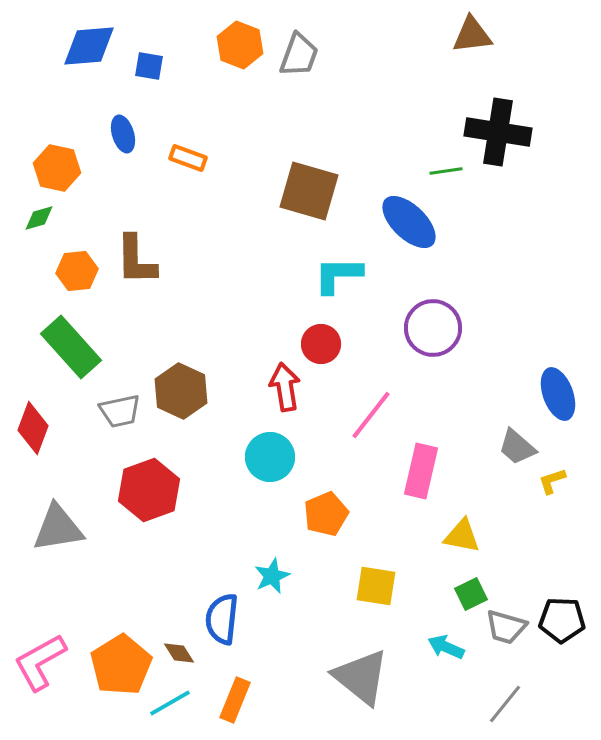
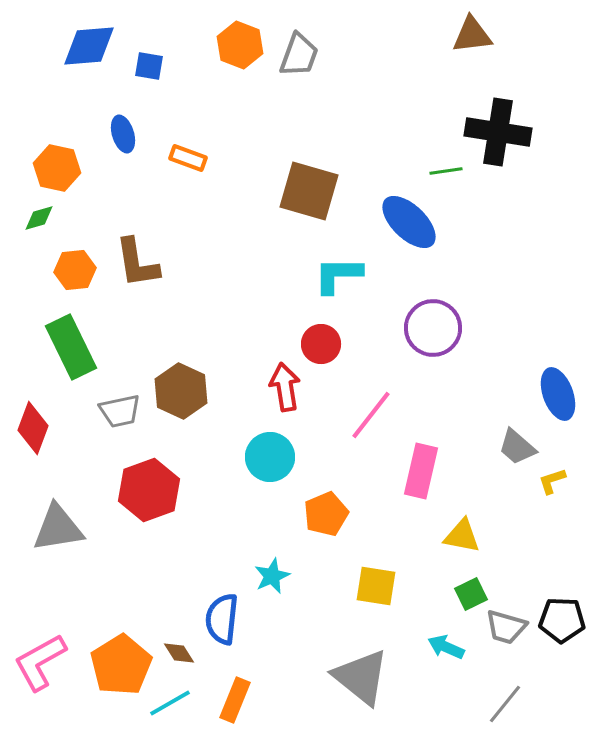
brown L-shape at (136, 260): moved 1 px right, 3 px down; rotated 8 degrees counterclockwise
orange hexagon at (77, 271): moved 2 px left, 1 px up
green rectangle at (71, 347): rotated 16 degrees clockwise
